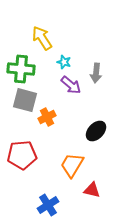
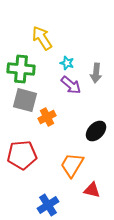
cyan star: moved 3 px right, 1 px down
